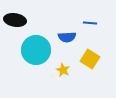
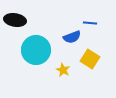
blue semicircle: moved 5 px right; rotated 18 degrees counterclockwise
